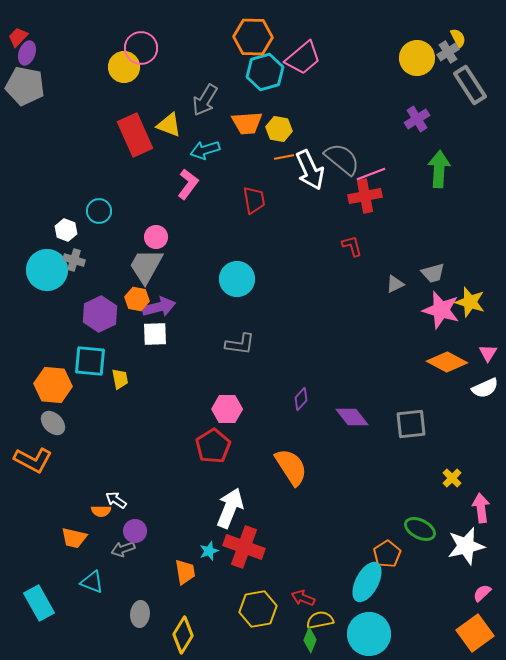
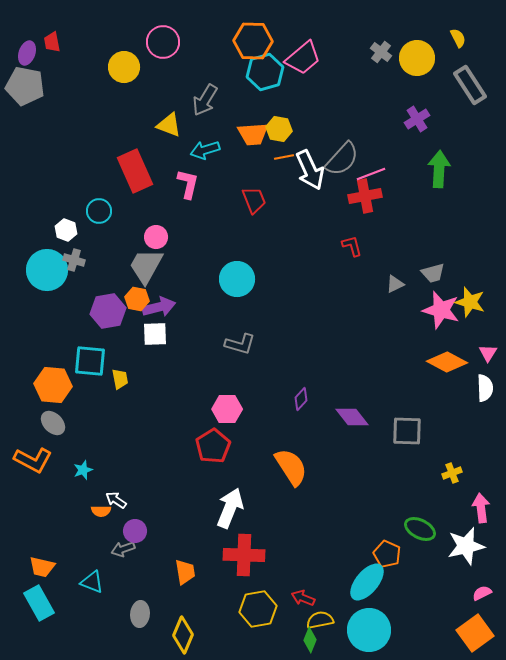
red trapezoid at (18, 37): moved 34 px right, 5 px down; rotated 55 degrees counterclockwise
orange hexagon at (253, 37): moved 4 px down
pink circle at (141, 48): moved 22 px right, 6 px up
gray cross at (448, 52): moved 67 px left; rotated 20 degrees counterclockwise
orange trapezoid at (247, 123): moved 6 px right, 11 px down
red rectangle at (135, 135): moved 36 px down
gray semicircle at (342, 159): rotated 93 degrees clockwise
pink L-shape at (188, 184): rotated 24 degrees counterclockwise
red trapezoid at (254, 200): rotated 12 degrees counterclockwise
purple hexagon at (100, 314): moved 8 px right, 3 px up; rotated 16 degrees clockwise
gray L-shape at (240, 344): rotated 8 degrees clockwise
white semicircle at (485, 388): rotated 68 degrees counterclockwise
gray square at (411, 424): moved 4 px left, 7 px down; rotated 8 degrees clockwise
yellow cross at (452, 478): moved 5 px up; rotated 24 degrees clockwise
orange trapezoid at (74, 538): moved 32 px left, 29 px down
red cross at (244, 547): moved 8 px down; rotated 18 degrees counterclockwise
cyan star at (209, 551): moved 126 px left, 81 px up
orange pentagon at (387, 554): rotated 16 degrees counterclockwise
cyan ellipse at (367, 582): rotated 12 degrees clockwise
pink semicircle at (482, 593): rotated 18 degrees clockwise
cyan circle at (369, 634): moved 4 px up
yellow diamond at (183, 635): rotated 9 degrees counterclockwise
